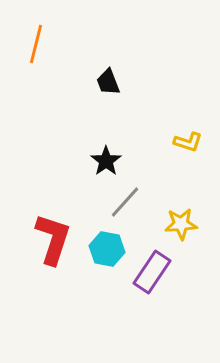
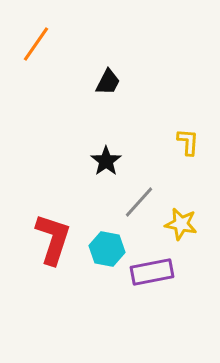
orange line: rotated 21 degrees clockwise
black trapezoid: rotated 132 degrees counterclockwise
yellow L-shape: rotated 104 degrees counterclockwise
gray line: moved 14 px right
yellow star: rotated 16 degrees clockwise
purple rectangle: rotated 45 degrees clockwise
